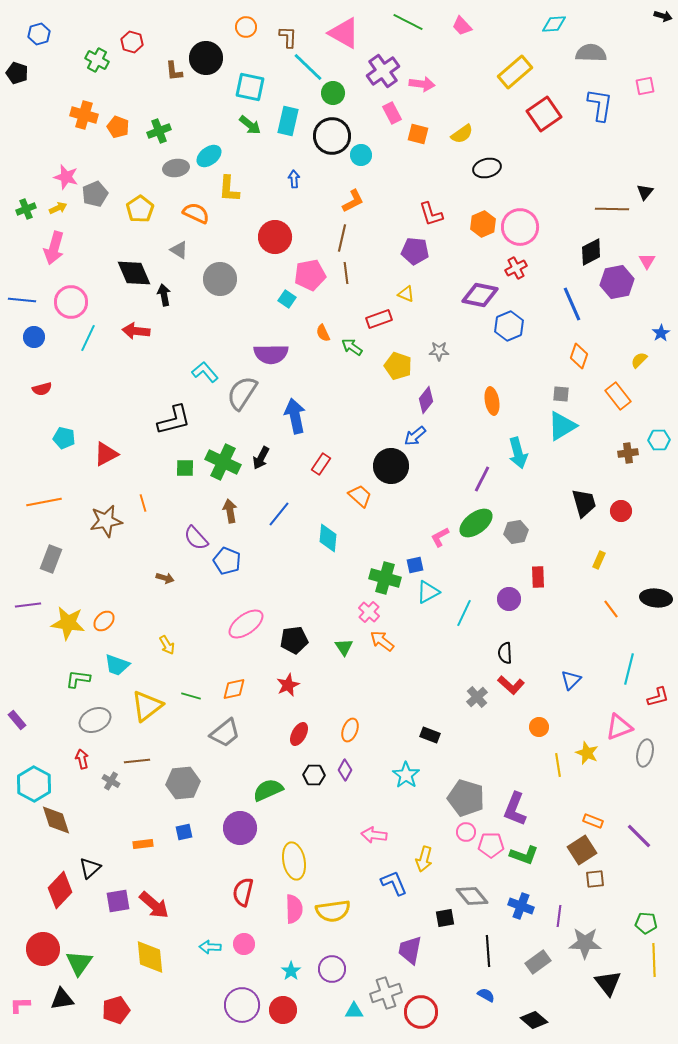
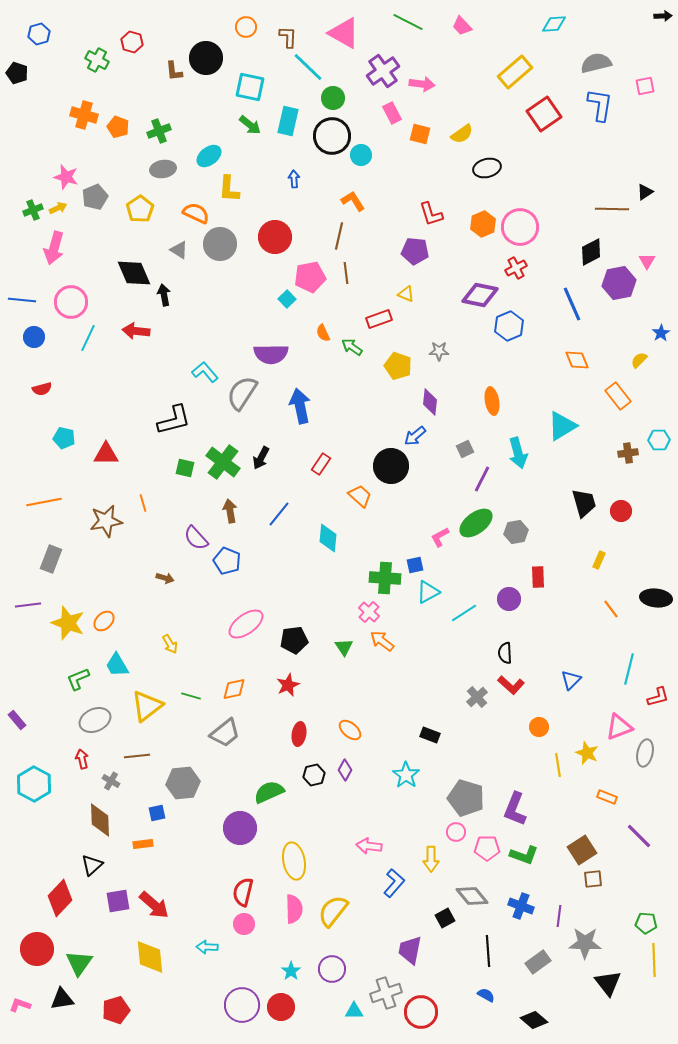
black arrow at (663, 16): rotated 18 degrees counterclockwise
gray semicircle at (591, 53): moved 5 px right, 10 px down; rotated 16 degrees counterclockwise
green circle at (333, 93): moved 5 px down
orange square at (418, 134): moved 2 px right
gray ellipse at (176, 168): moved 13 px left, 1 px down
black triangle at (645, 192): rotated 18 degrees clockwise
gray pentagon at (95, 194): moved 3 px down
orange L-shape at (353, 201): rotated 95 degrees counterclockwise
green cross at (26, 209): moved 7 px right, 1 px down
brown line at (342, 238): moved 3 px left, 2 px up
pink pentagon at (310, 275): moved 2 px down
gray circle at (220, 279): moved 35 px up
purple hexagon at (617, 282): moved 2 px right, 1 px down
cyan square at (287, 299): rotated 12 degrees clockwise
orange diamond at (579, 356): moved 2 px left, 4 px down; rotated 40 degrees counterclockwise
gray square at (561, 394): moved 96 px left, 55 px down; rotated 30 degrees counterclockwise
purple diamond at (426, 400): moved 4 px right, 2 px down; rotated 32 degrees counterclockwise
blue arrow at (295, 416): moved 5 px right, 10 px up
red triangle at (106, 454): rotated 28 degrees clockwise
green cross at (223, 462): rotated 12 degrees clockwise
green square at (185, 468): rotated 12 degrees clockwise
green cross at (385, 578): rotated 12 degrees counterclockwise
cyan line at (464, 613): rotated 32 degrees clockwise
yellow star at (68, 623): rotated 12 degrees clockwise
yellow arrow at (167, 645): moved 3 px right, 1 px up
cyan trapezoid at (117, 665): rotated 40 degrees clockwise
green L-shape at (78, 679): rotated 30 degrees counterclockwise
orange ellipse at (350, 730): rotated 70 degrees counterclockwise
red ellipse at (299, 734): rotated 20 degrees counterclockwise
brown line at (137, 761): moved 5 px up
black hexagon at (314, 775): rotated 15 degrees counterclockwise
green semicircle at (268, 790): moved 1 px right, 2 px down
brown diamond at (56, 820): moved 44 px right; rotated 16 degrees clockwise
orange rectangle at (593, 821): moved 14 px right, 24 px up
blue square at (184, 832): moved 27 px left, 19 px up
pink circle at (466, 832): moved 10 px left
pink arrow at (374, 835): moved 5 px left, 11 px down
pink pentagon at (491, 845): moved 4 px left, 3 px down
yellow arrow at (424, 859): moved 7 px right; rotated 15 degrees counterclockwise
black triangle at (90, 868): moved 2 px right, 3 px up
brown square at (595, 879): moved 2 px left
blue L-shape at (394, 883): rotated 64 degrees clockwise
red diamond at (60, 890): moved 8 px down
yellow semicircle at (333, 911): rotated 136 degrees clockwise
black square at (445, 918): rotated 18 degrees counterclockwise
pink circle at (244, 944): moved 20 px up
cyan arrow at (210, 947): moved 3 px left
red circle at (43, 949): moved 6 px left
pink L-shape at (20, 1005): rotated 20 degrees clockwise
red circle at (283, 1010): moved 2 px left, 3 px up
